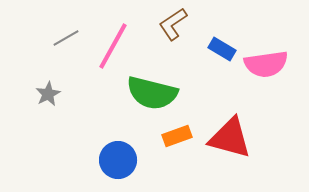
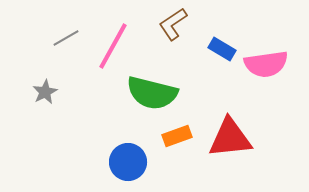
gray star: moved 3 px left, 2 px up
red triangle: rotated 21 degrees counterclockwise
blue circle: moved 10 px right, 2 px down
